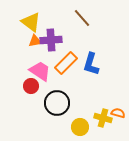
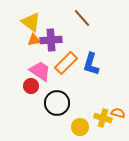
orange triangle: moved 1 px left, 1 px up
